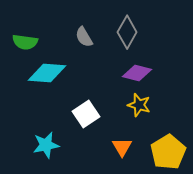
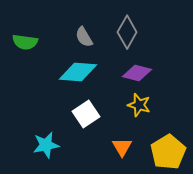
cyan diamond: moved 31 px right, 1 px up
